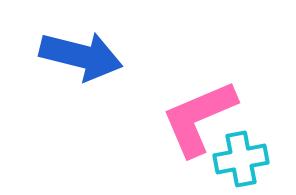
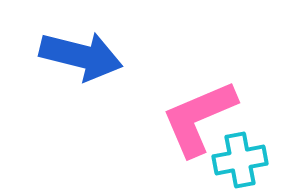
cyan cross: moved 1 px left, 1 px down
